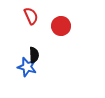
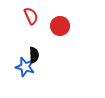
red circle: moved 1 px left
blue star: moved 2 px left
